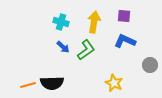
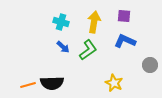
green L-shape: moved 2 px right
